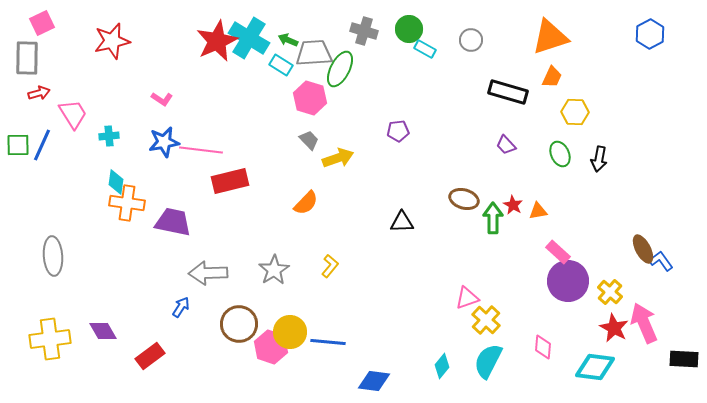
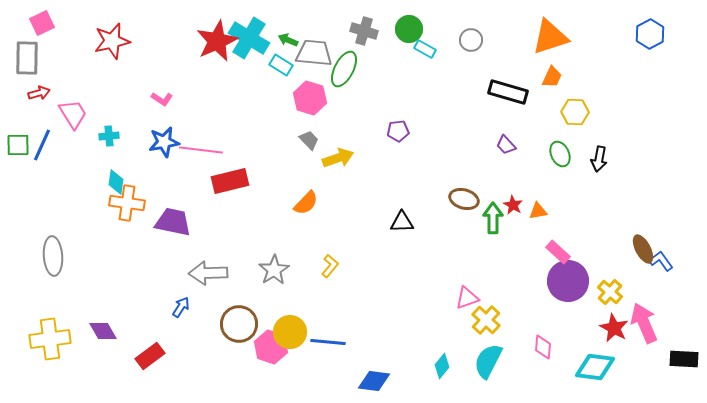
gray trapezoid at (314, 53): rotated 9 degrees clockwise
green ellipse at (340, 69): moved 4 px right
